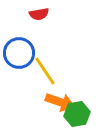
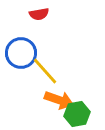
blue circle: moved 2 px right
yellow line: rotated 8 degrees counterclockwise
orange arrow: moved 1 px left, 2 px up
